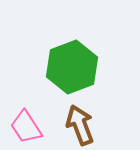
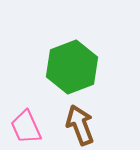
pink trapezoid: rotated 9 degrees clockwise
